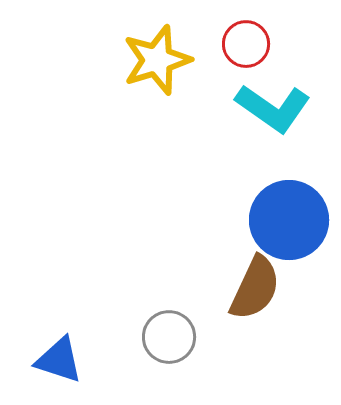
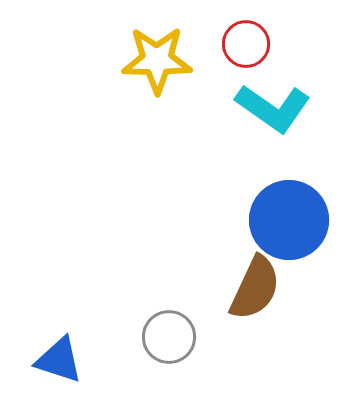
yellow star: rotated 18 degrees clockwise
